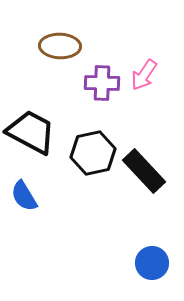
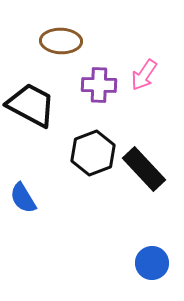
brown ellipse: moved 1 px right, 5 px up
purple cross: moved 3 px left, 2 px down
black trapezoid: moved 27 px up
black hexagon: rotated 9 degrees counterclockwise
black rectangle: moved 2 px up
blue semicircle: moved 1 px left, 2 px down
